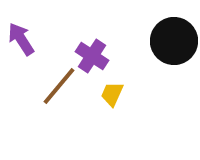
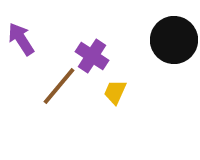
black circle: moved 1 px up
yellow trapezoid: moved 3 px right, 2 px up
